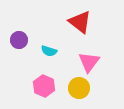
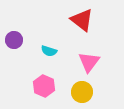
red triangle: moved 2 px right, 2 px up
purple circle: moved 5 px left
yellow circle: moved 3 px right, 4 px down
